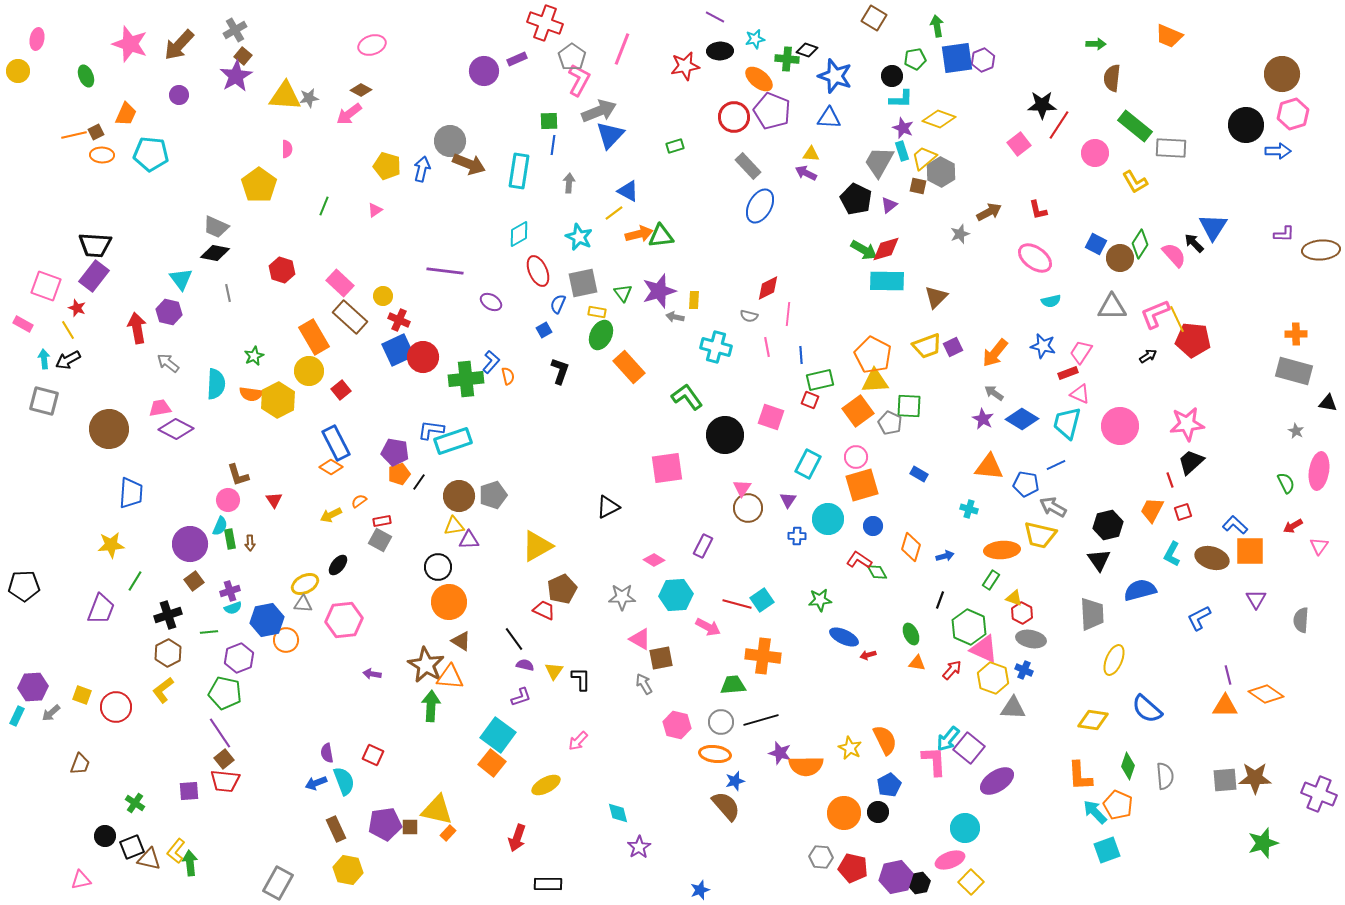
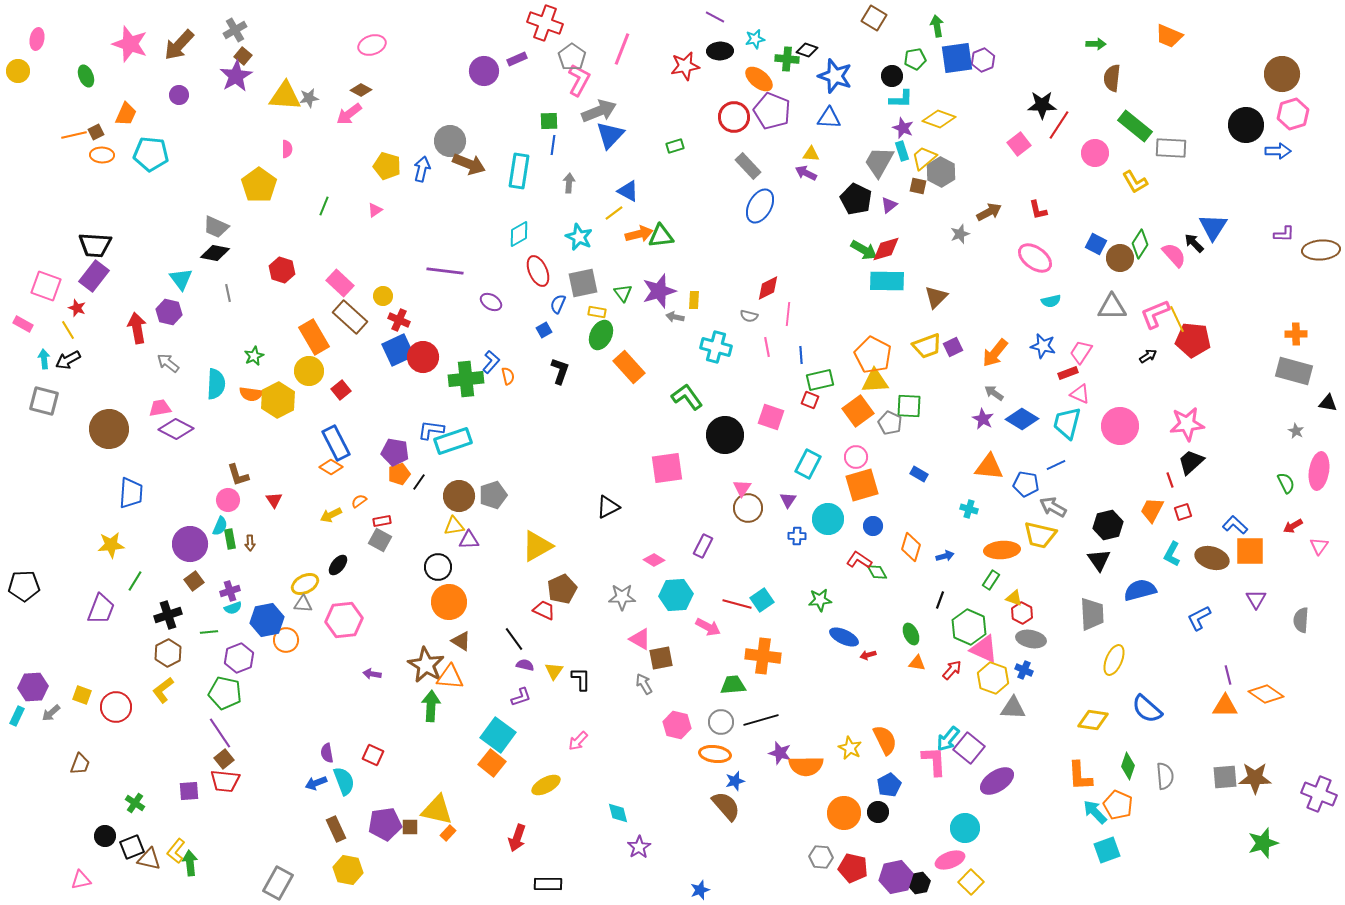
gray square at (1225, 780): moved 3 px up
